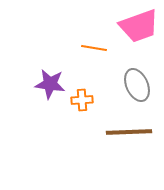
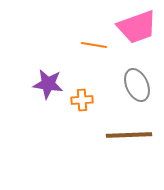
pink trapezoid: moved 2 px left, 1 px down
orange line: moved 3 px up
purple star: moved 2 px left
brown line: moved 3 px down
